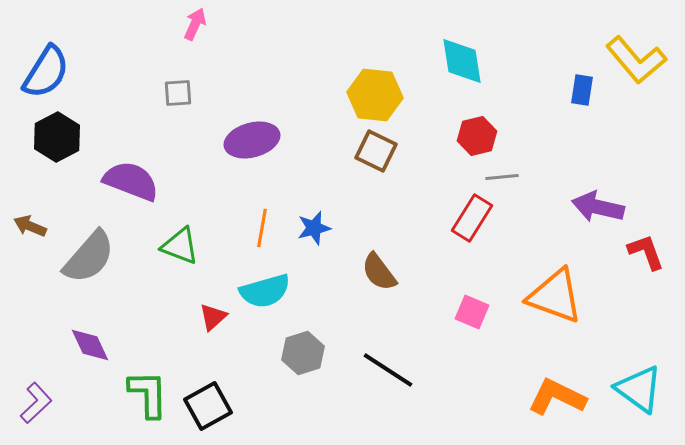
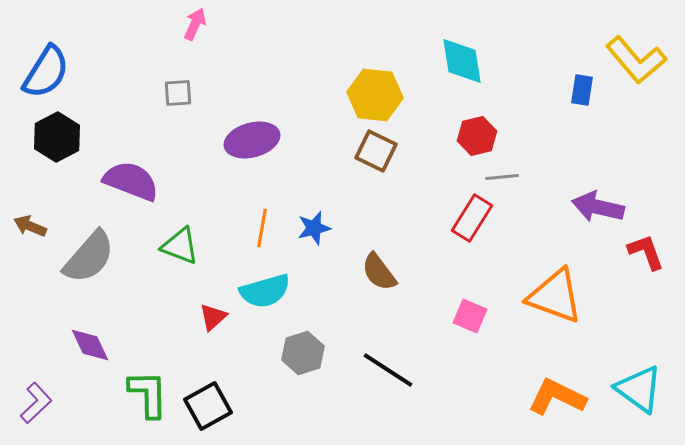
pink square: moved 2 px left, 4 px down
